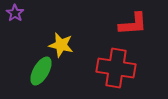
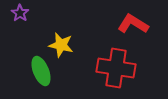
purple star: moved 5 px right
red L-shape: rotated 144 degrees counterclockwise
green ellipse: rotated 52 degrees counterclockwise
